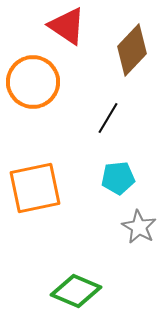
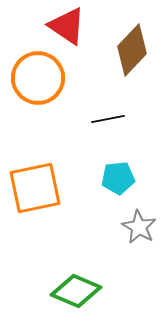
orange circle: moved 5 px right, 4 px up
black line: moved 1 px down; rotated 48 degrees clockwise
